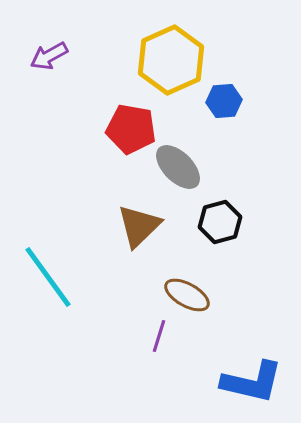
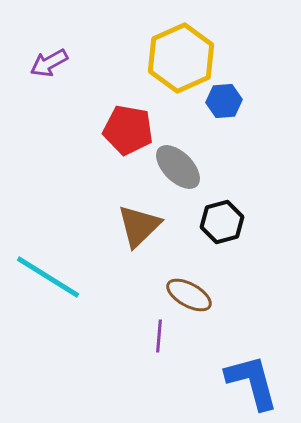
purple arrow: moved 7 px down
yellow hexagon: moved 10 px right, 2 px up
red pentagon: moved 3 px left, 1 px down
black hexagon: moved 2 px right
cyan line: rotated 22 degrees counterclockwise
brown ellipse: moved 2 px right
purple line: rotated 12 degrees counterclockwise
blue L-shape: rotated 118 degrees counterclockwise
